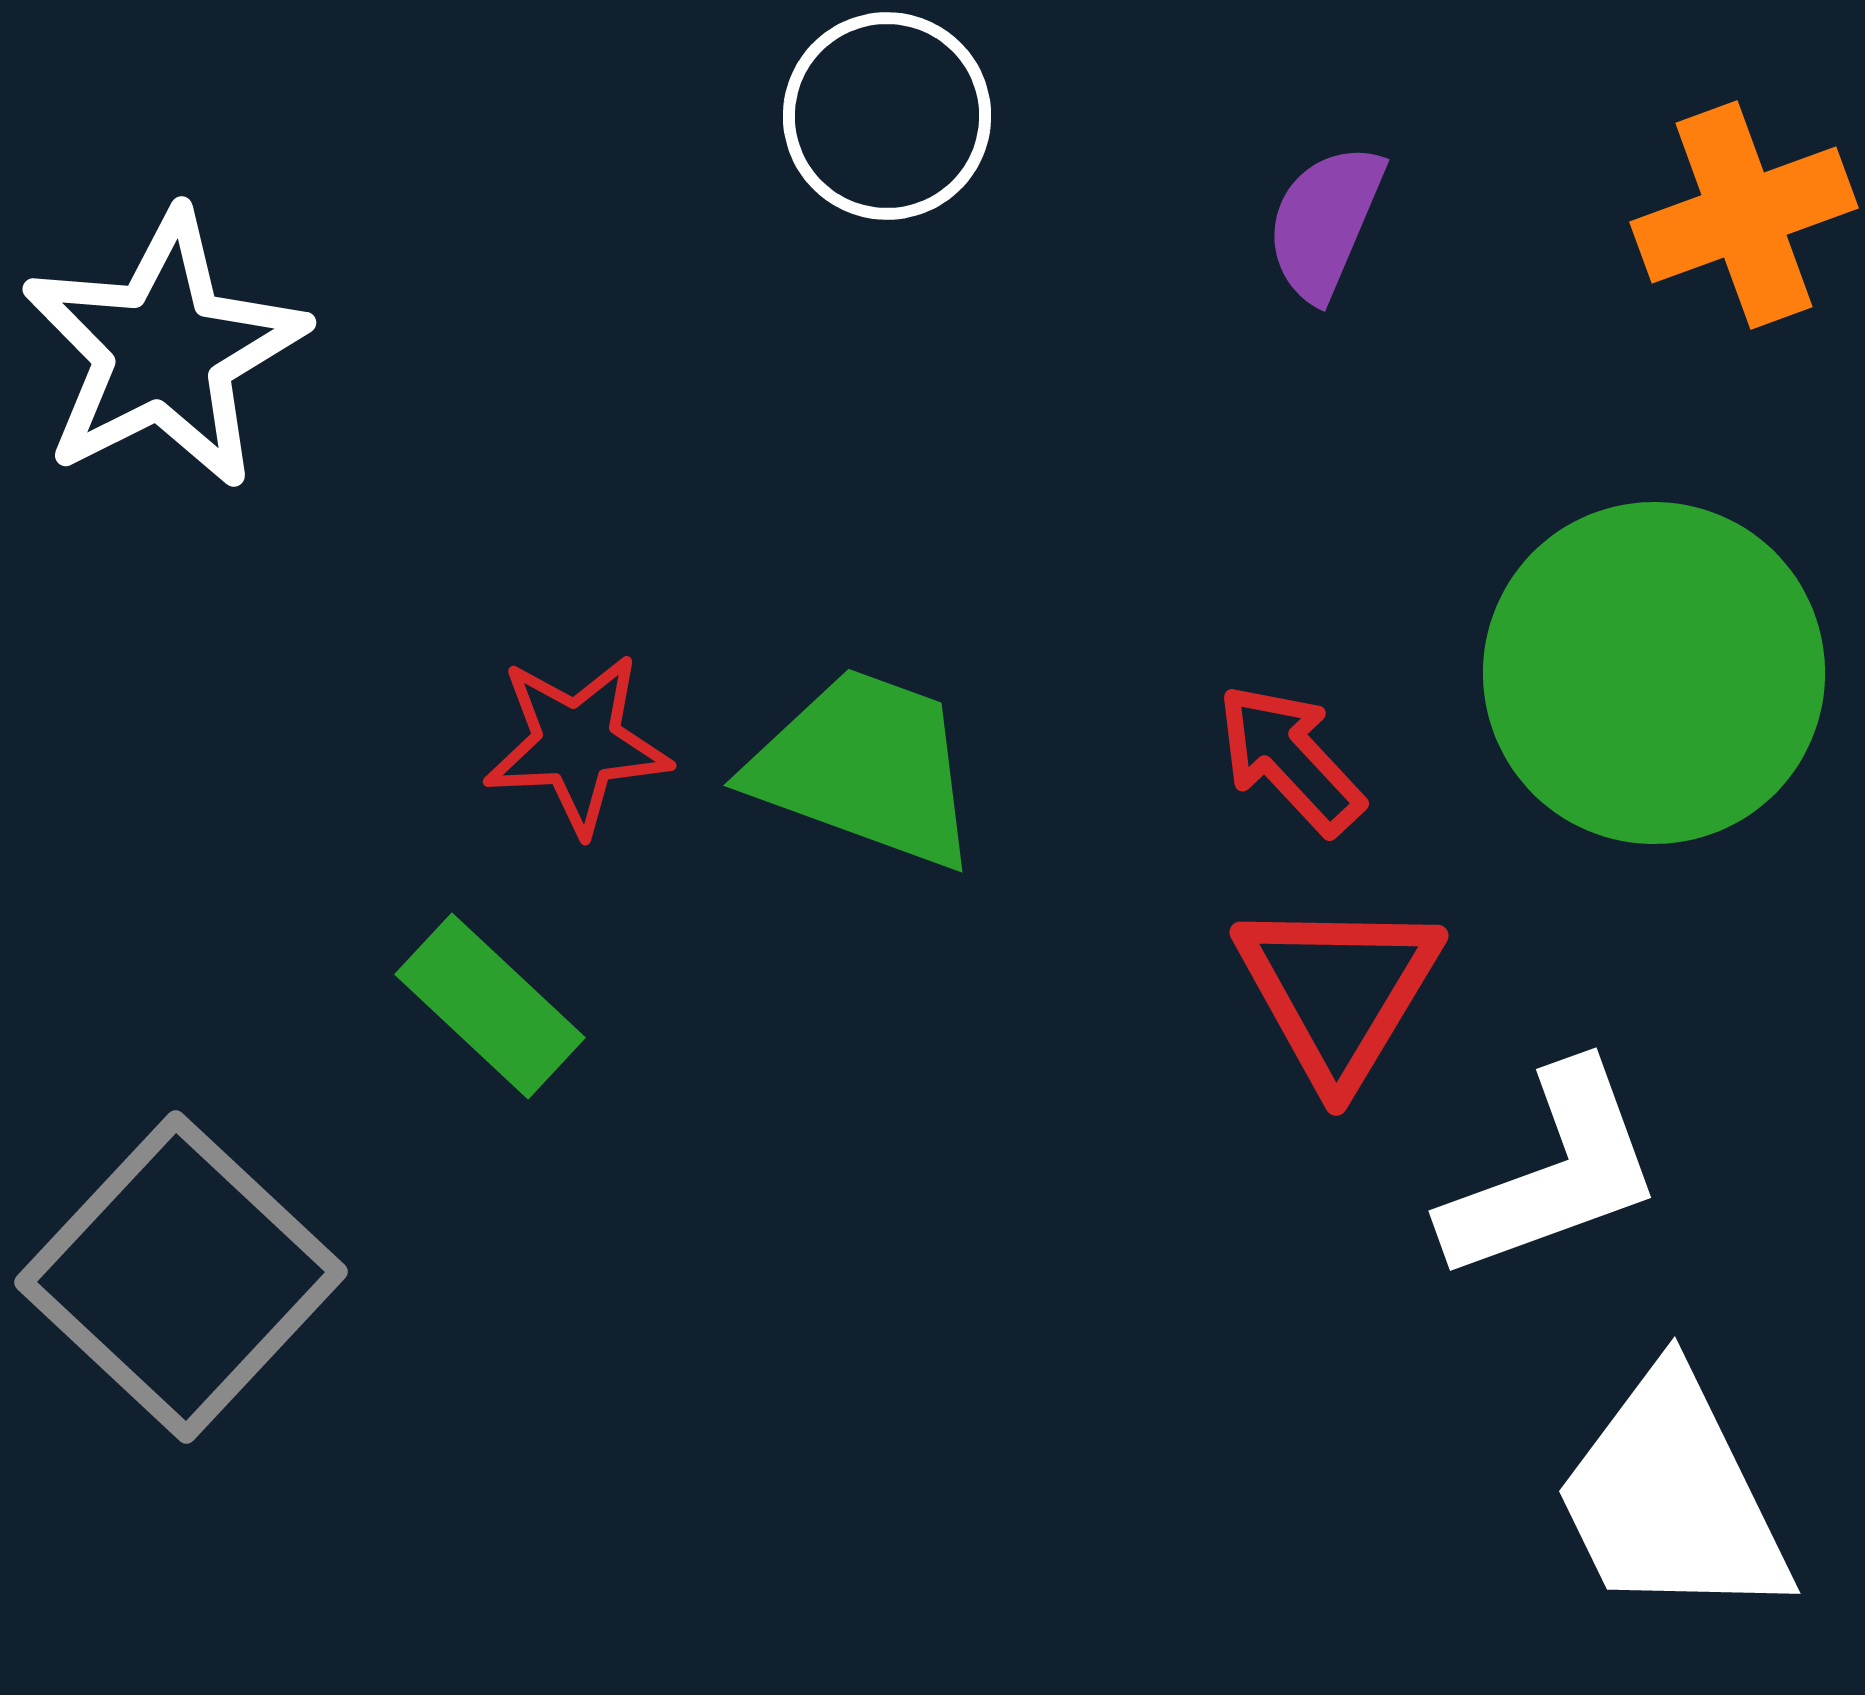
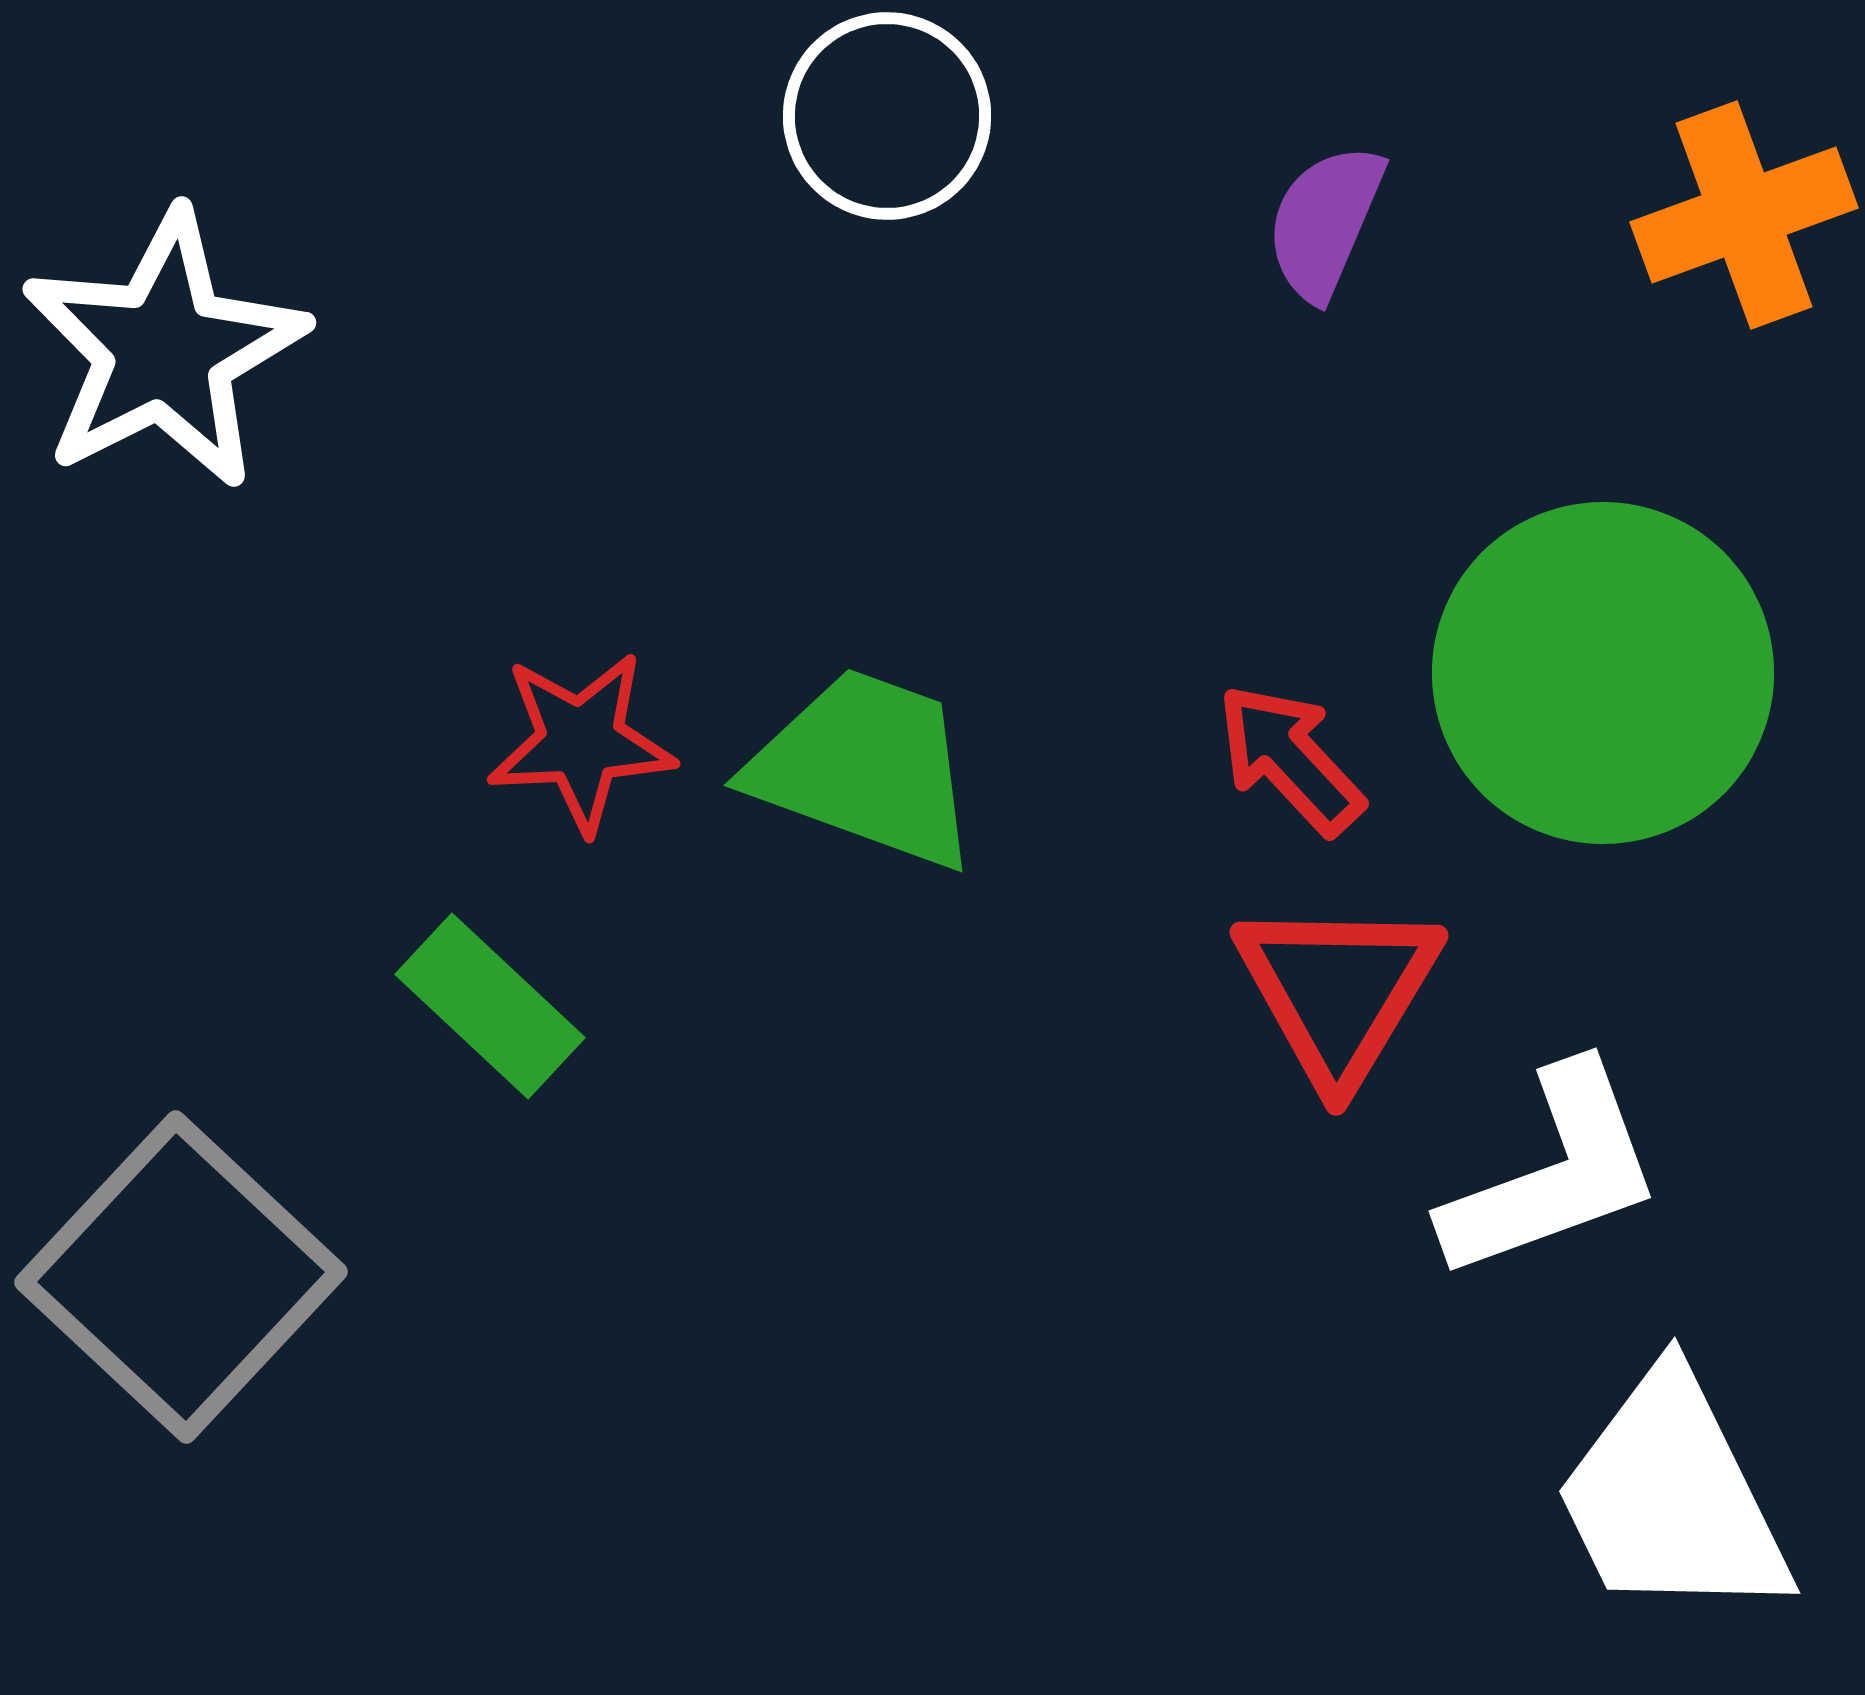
green circle: moved 51 px left
red star: moved 4 px right, 2 px up
